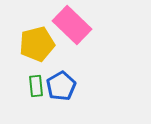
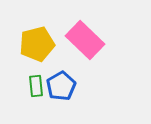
pink rectangle: moved 13 px right, 15 px down
